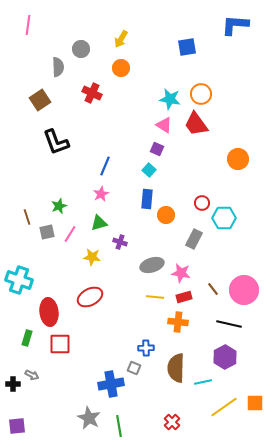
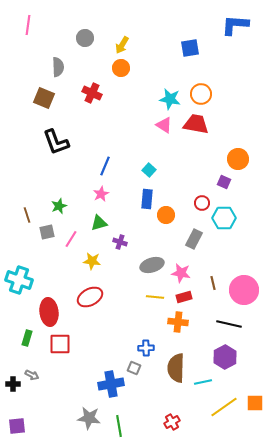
yellow arrow at (121, 39): moved 1 px right, 6 px down
blue square at (187, 47): moved 3 px right, 1 px down
gray circle at (81, 49): moved 4 px right, 11 px up
brown square at (40, 100): moved 4 px right, 2 px up; rotated 35 degrees counterclockwise
red trapezoid at (196, 124): rotated 136 degrees clockwise
purple square at (157, 149): moved 67 px right, 33 px down
brown line at (27, 217): moved 2 px up
pink line at (70, 234): moved 1 px right, 5 px down
yellow star at (92, 257): moved 4 px down
brown line at (213, 289): moved 6 px up; rotated 24 degrees clockwise
gray star at (89, 418): rotated 20 degrees counterclockwise
red cross at (172, 422): rotated 14 degrees clockwise
